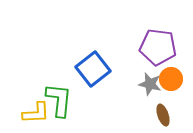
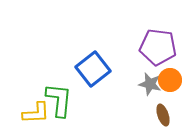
orange circle: moved 1 px left, 1 px down
